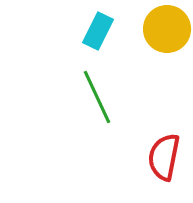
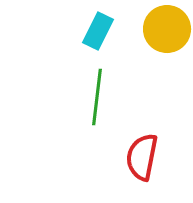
green line: rotated 32 degrees clockwise
red semicircle: moved 22 px left
